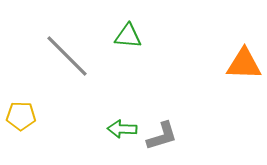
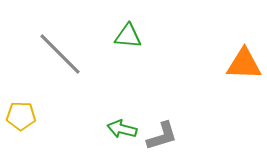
gray line: moved 7 px left, 2 px up
green arrow: rotated 12 degrees clockwise
